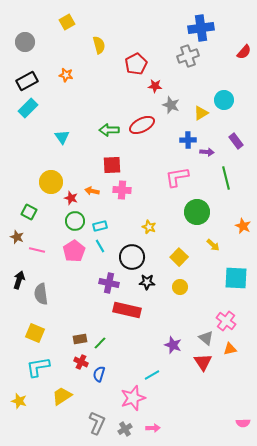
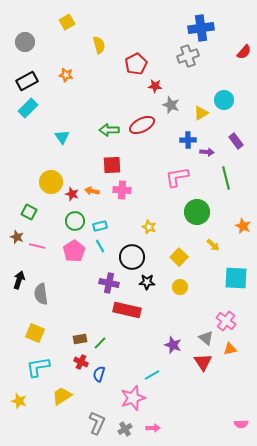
red star at (71, 198): moved 1 px right, 4 px up
pink line at (37, 250): moved 4 px up
pink semicircle at (243, 423): moved 2 px left, 1 px down
